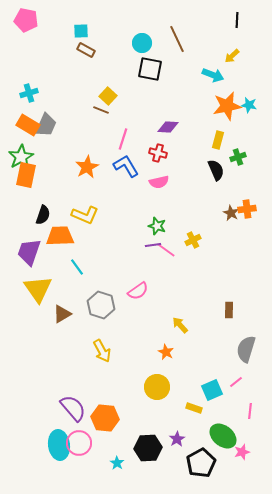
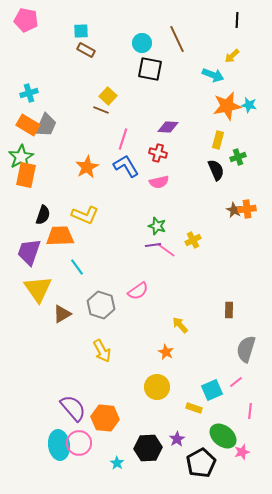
brown star at (231, 213): moved 3 px right, 3 px up
